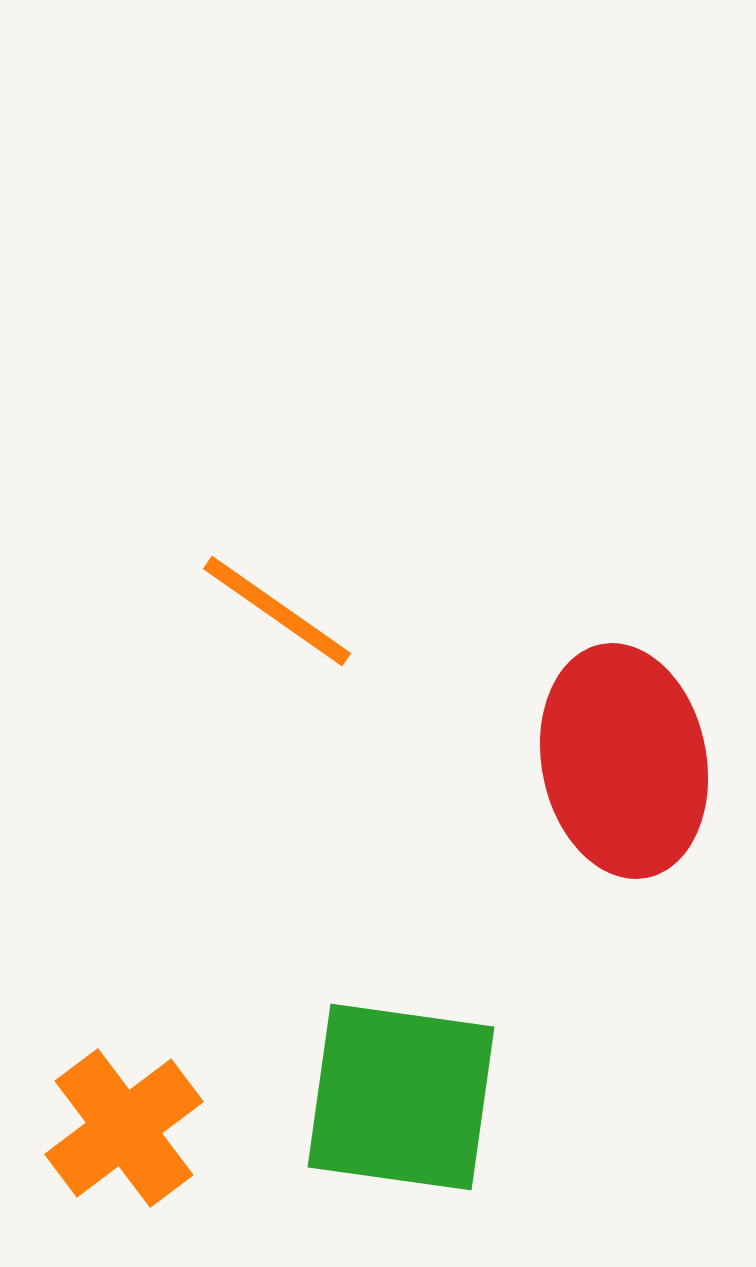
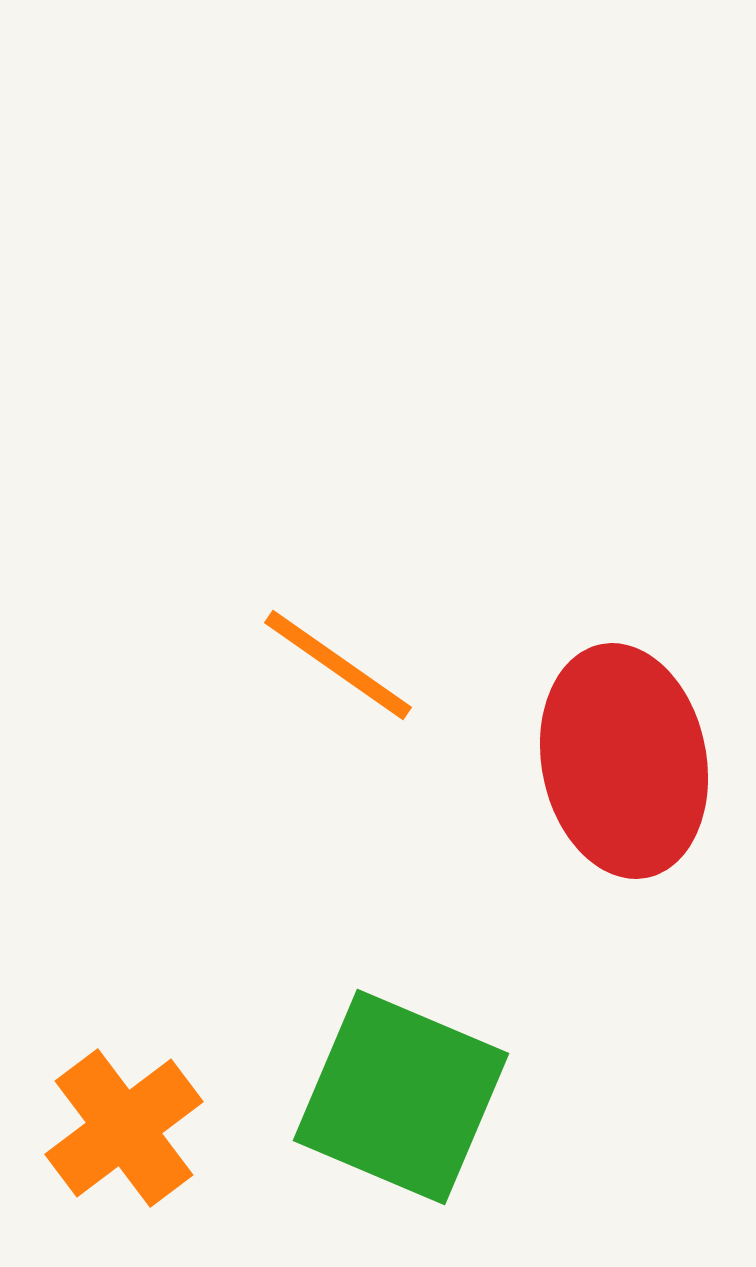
orange line: moved 61 px right, 54 px down
green square: rotated 15 degrees clockwise
